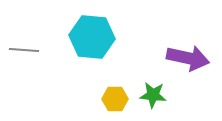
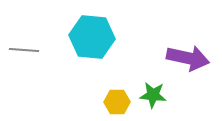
yellow hexagon: moved 2 px right, 3 px down
